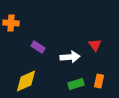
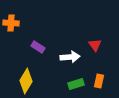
yellow diamond: rotated 35 degrees counterclockwise
